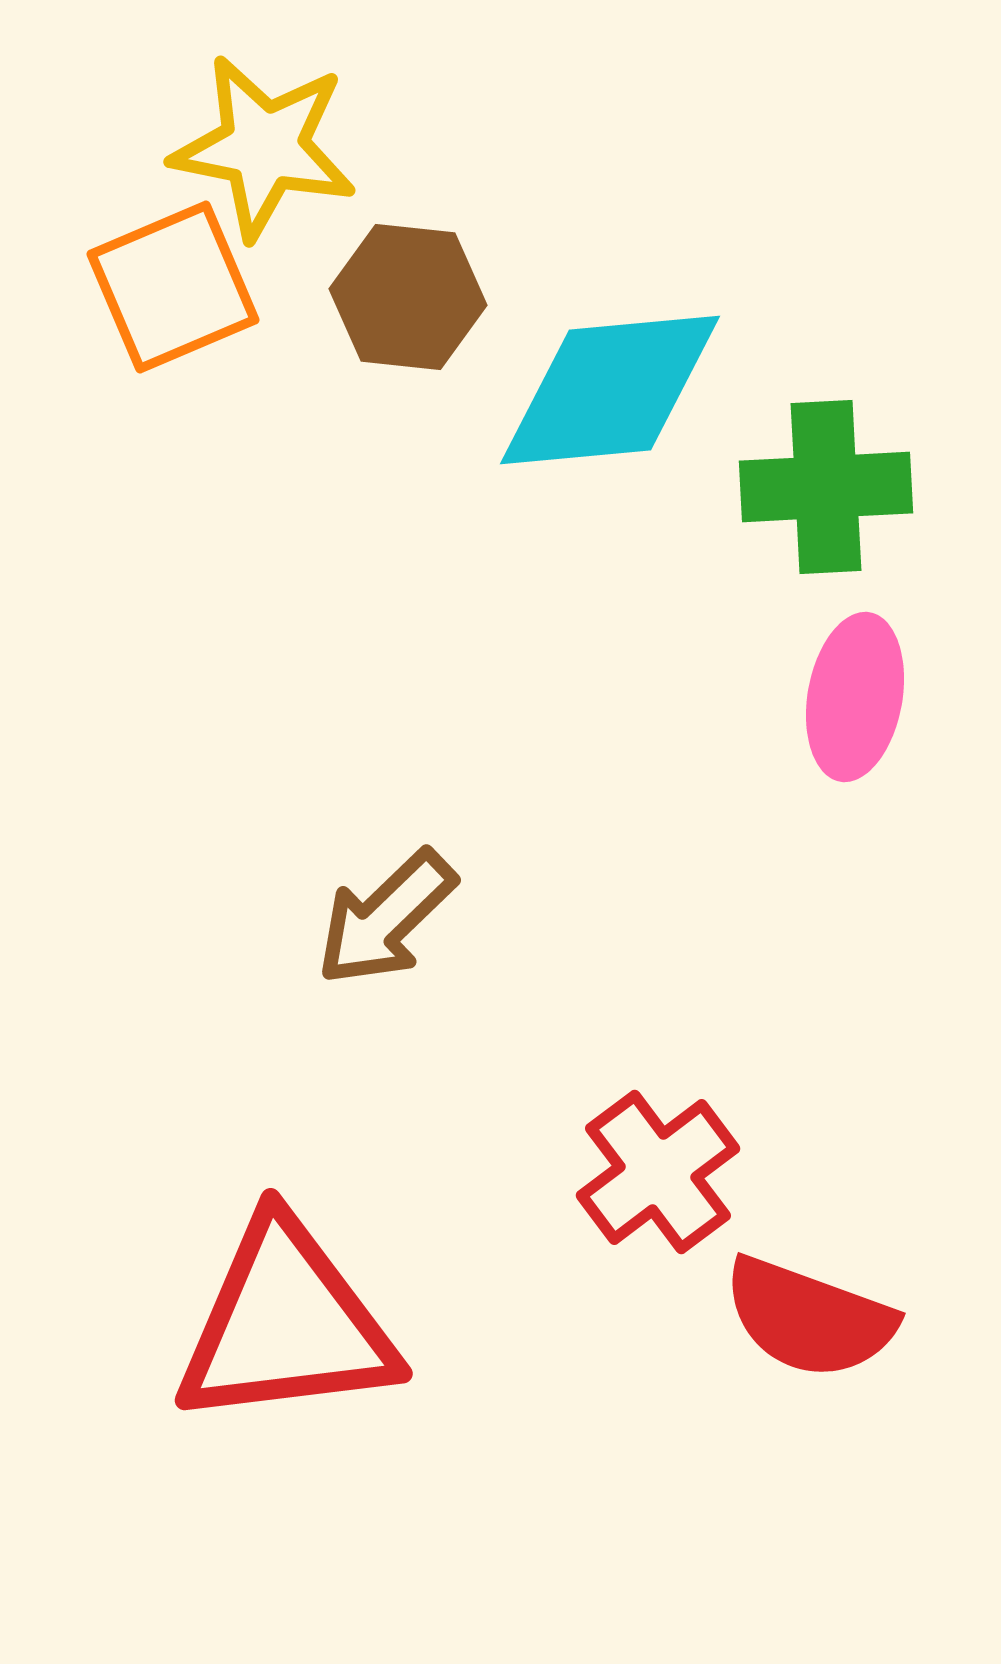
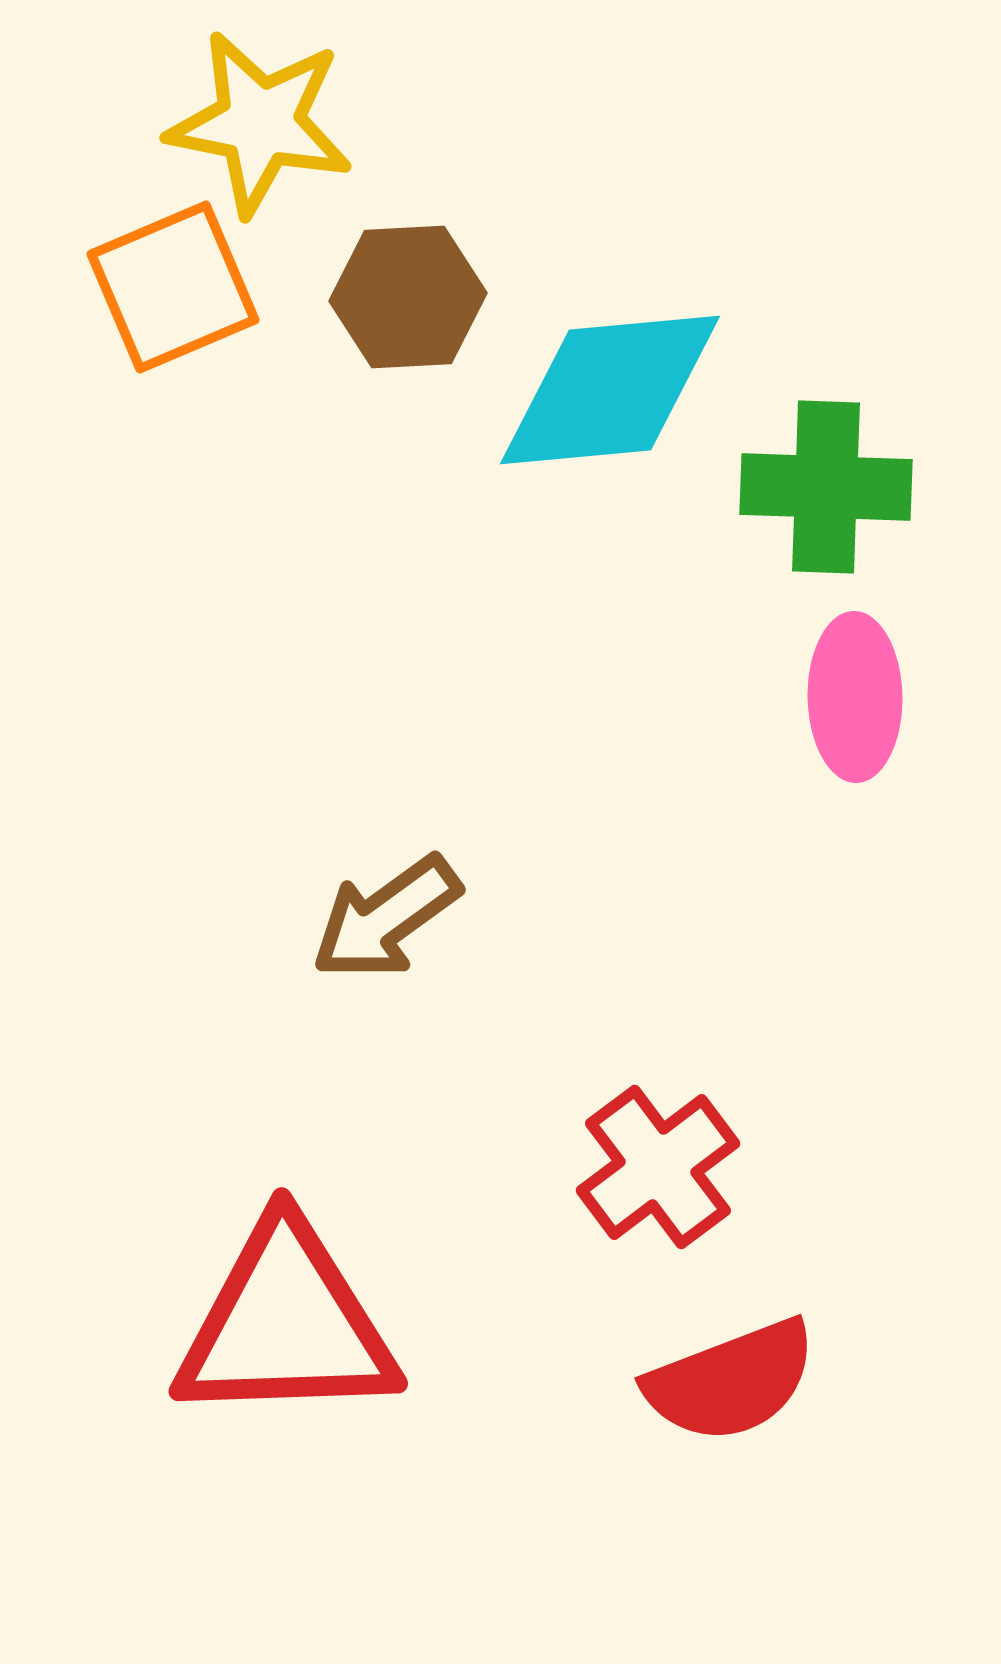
yellow star: moved 4 px left, 24 px up
brown hexagon: rotated 9 degrees counterclockwise
green cross: rotated 5 degrees clockwise
pink ellipse: rotated 11 degrees counterclockwise
brown arrow: rotated 8 degrees clockwise
red cross: moved 5 px up
red semicircle: moved 78 px left, 63 px down; rotated 41 degrees counterclockwise
red triangle: rotated 5 degrees clockwise
